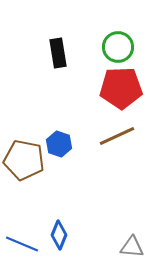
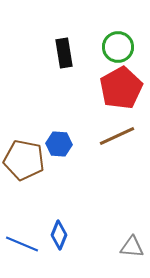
black rectangle: moved 6 px right
red pentagon: rotated 27 degrees counterclockwise
blue hexagon: rotated 15 degrees counterclockwise
